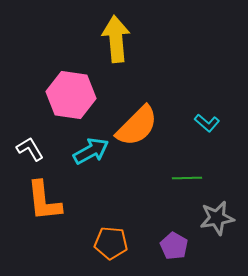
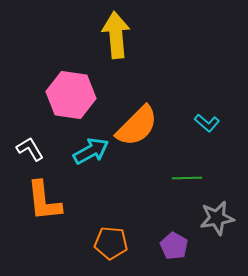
yellow arrow: moved 4 px up
